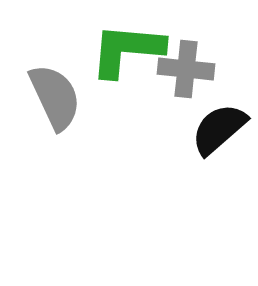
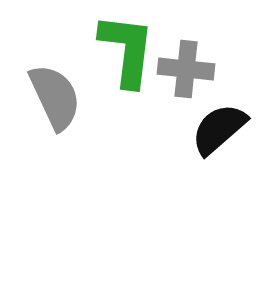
green L-shape: rotated 92 degrees clockwise
